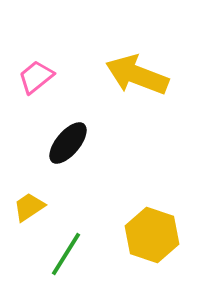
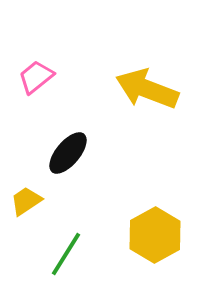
yellow arrow: moved 10 px right, 14 px down
black ellipse: moved 10 px down
yellow trapezoid: moved 3 px left, 6 px up
yellow hexagon: moved 3 px right; rotated 12 degrees clockwise
